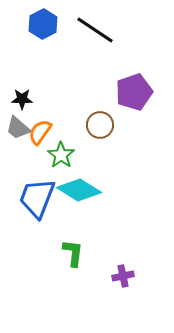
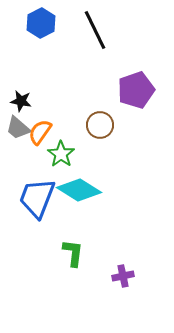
blue hexagon: moved 2 px left, 1 px up
black line: rotated 30 degrees clockwise
purple pentagon: moved 2 px right, 2 px up
black star: moved 1 px left, 2 px down; rotated 10 degrees clockwise
green star: moved 1 px up
